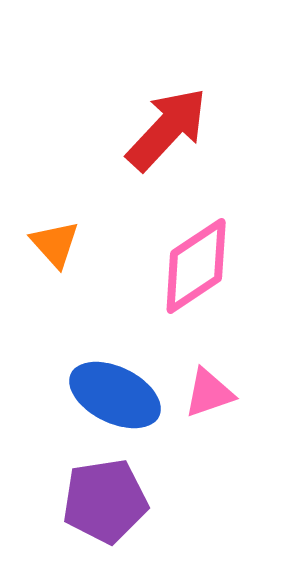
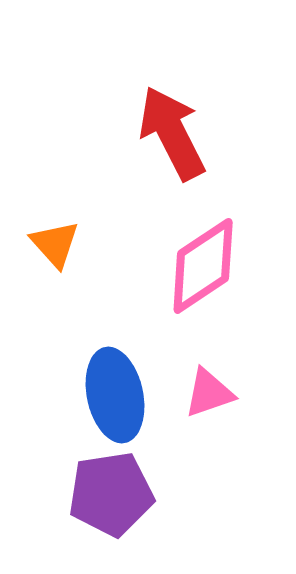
red arrow: moved 5 px right, 4 px down; rotated 70 degrees counterclockwise
pink diamond: moved 7 px right
blue ellipse: rotated 52 degrees clockwise
purple pentagon: moved 6 px right, 7 px up
